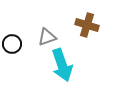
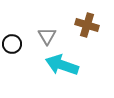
gray triangle: moved 1 px up; rotated 42 degrees counterclockwise
cyan arrow: rotated 128 degrees clockwise
